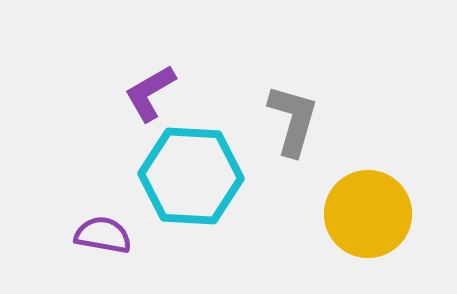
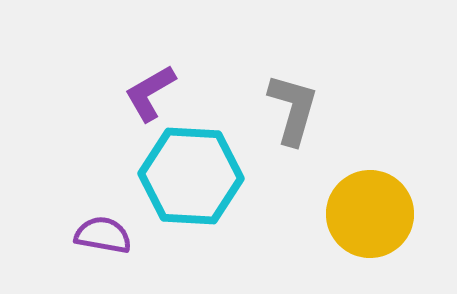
gray L-shape: moved 11 px up
yellow circle: moved 2 px right
